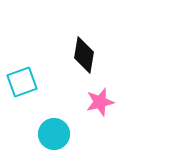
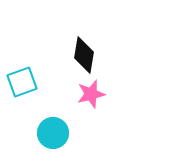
pink star: moved 9 px left, 8 px up
cyan circle: moved 1 px left, 1 px up
